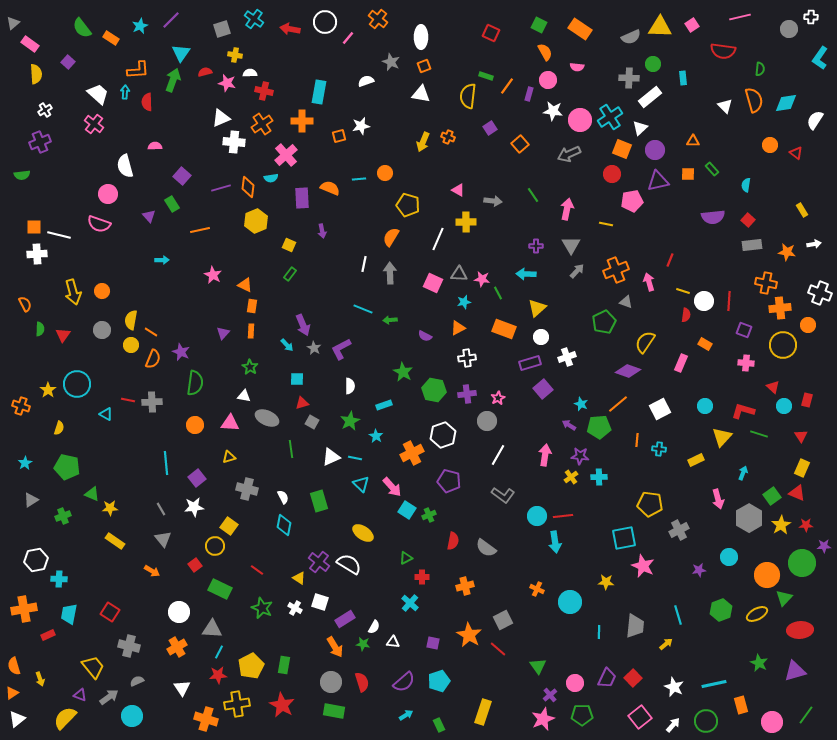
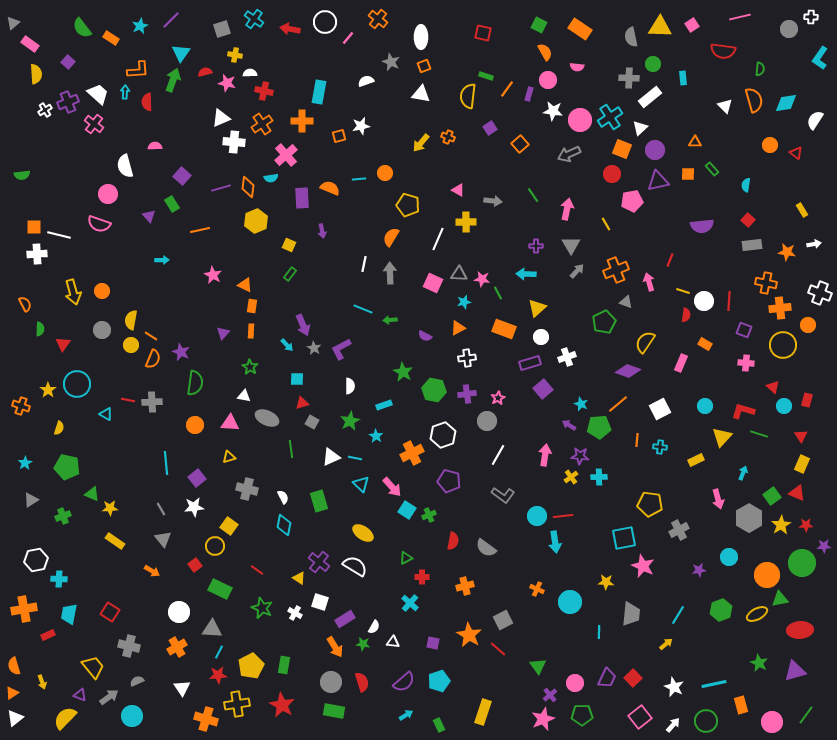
red square at (491, 33): moved 8 px left; rotated 12 degrees counterclockwise
gray semicircle at (631, 37): rotated 102 degrees clockwise
orange line at (507, 86): moved 3 px down
orange triangle at (693, 141): moved 2 px right, 1 px down
purple cross at (40, 142): moved 28 px right, 40 px up
yellow arrow at (423, 142): moved 2 px left, 1 px down; rotated 18 degrees clockwise
purple semicircle at (713, 217): moved 11 px left, 9 px down
yellow line at (606, 224): rotated 48 degrees clockwise
orange line at (151, 332): moved 4 px down
red triangle at (63, 335): moved 9 px down
cyan cross at (659, 449): moved 1 px right, 2 px up
yellow rectangle at (802, 468): moved 4 px up
white semicircle at (349, 564): moved 6 px right, 2 px down
green triangle at (784, 598): moved 4 px left, 1 px down; rotated 36 degrees clockwise
white cross at (295, 608): moved 5 px down
cyan line at (678, 615): rotated 48 degrees clockwise
gray trapezoid at (635, 626): moved 4 px left, 12 px up
yellow arrow at (40, 679): moved 2 px right, 3 px down
white triangle at (17, 719): moved 2 px left, 1 px up
